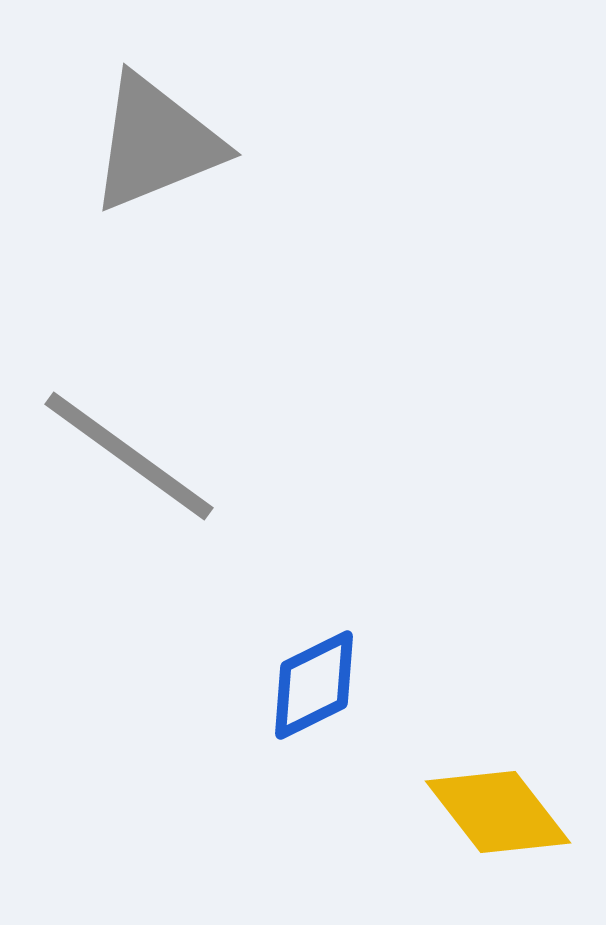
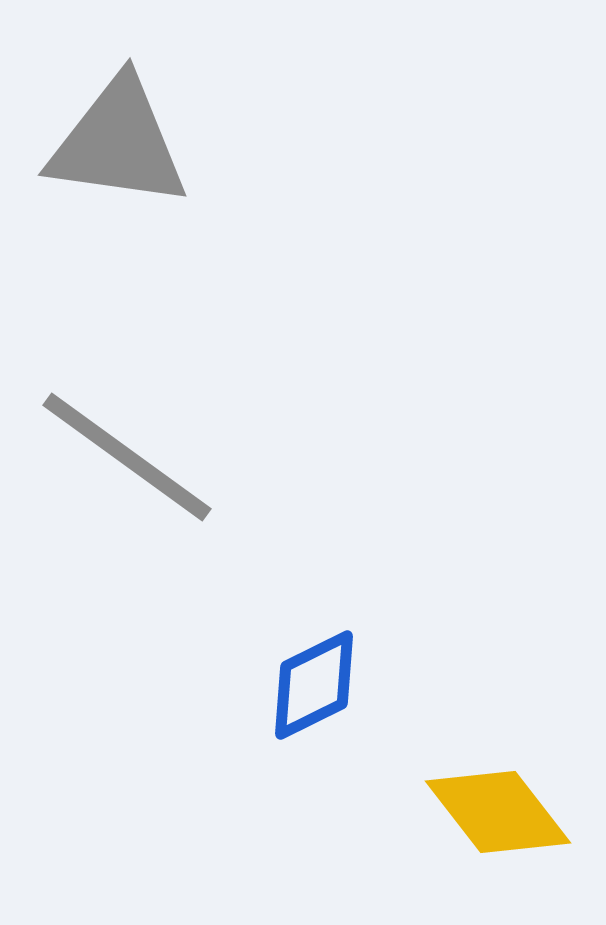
gray triangle: moved 38 px left; rotated 30 degrees clockwise
gray line: moved 2 px left, 1 px down
